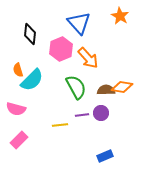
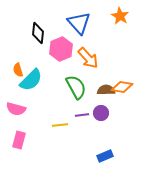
black diamond: moved 8 px right, 1 px up
cyan semicircle: moved 1 px left
pink rectangle: rotated 30 degrees counterclockwise
